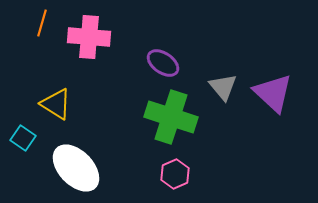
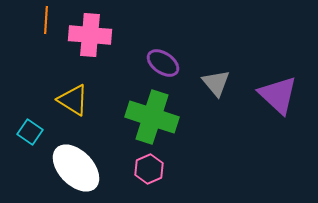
orange line: moved 4 px right, 3 px up; rotated 12 degrees counterclockwise
pink cross: moved 1 px right, 2 px up
gray triangle: moved 7 px left, 4 px up
purple triangle: moved 5 px right, 2 px down
yellow triangle: moved 17 px right, 4 px up
green cross: moved 19 px left
cyan square: moved 7 px right, 6 px up
pink hexagon: moved 26 px left, 5 px up
